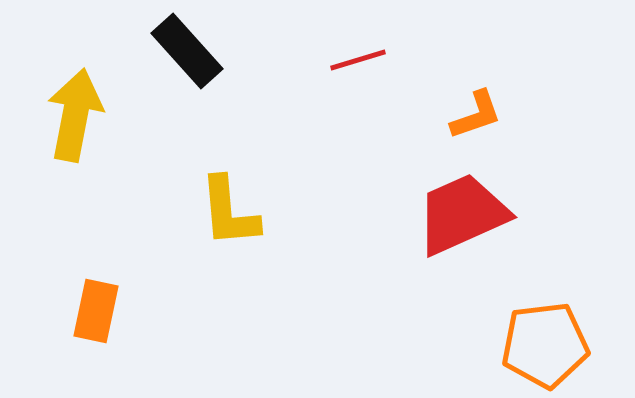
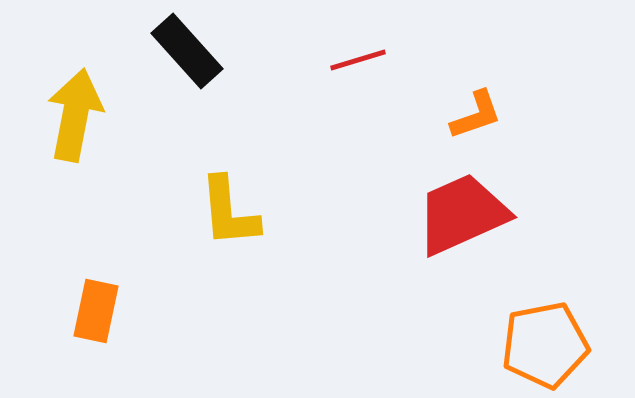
orange pentagon: rotated 4 degrees counterclockwise
